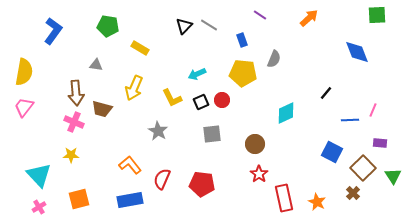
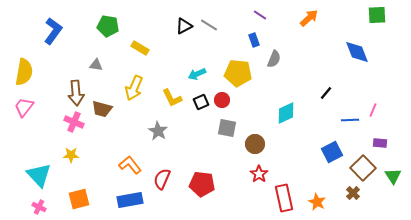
black triangle at (184, 26): rotated 18 degrees clockwise
blue rectangle at (242, 40): moved 12 px right
yellow pentagon at (243, 73): moved 5 px left
gray square at (212, 134): moved 15 px right, 6 px up; rotated 18 degrees clockwise
blue square at (332, 152): rotated 35 degrees clockwise
pink cross at (39, 207): rotated 32 degrees counterclockwise
